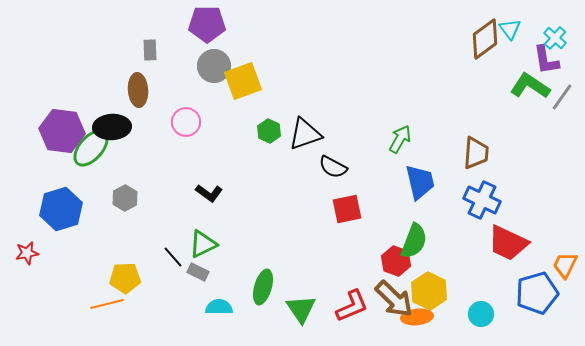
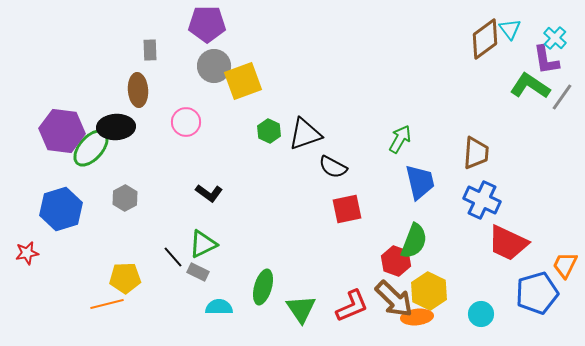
black ellipse at (112, 127): moved 4 px right
